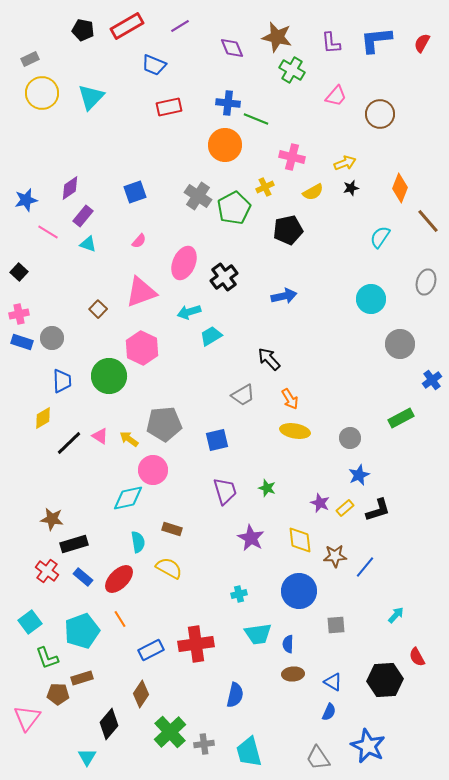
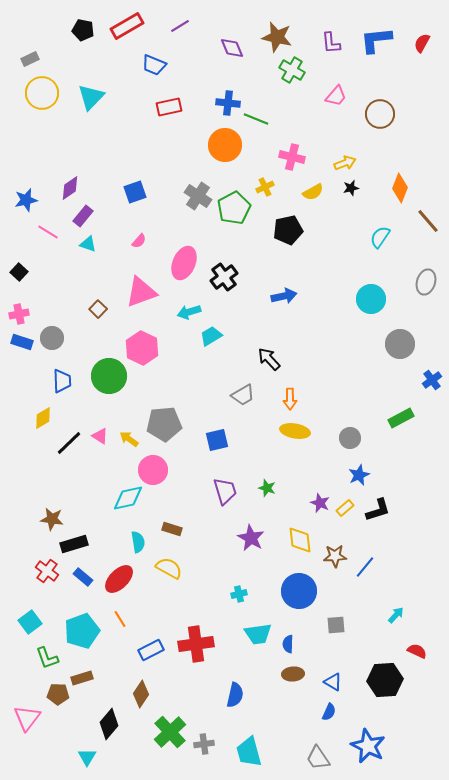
orange arrow at (290, 399): rotated 30 degrees clockwise
red semicircle at (417, 657): moved 6 px up; rotated 144 degrees clockwise
